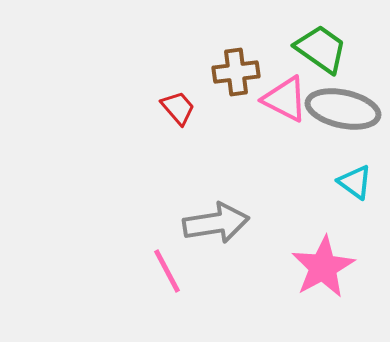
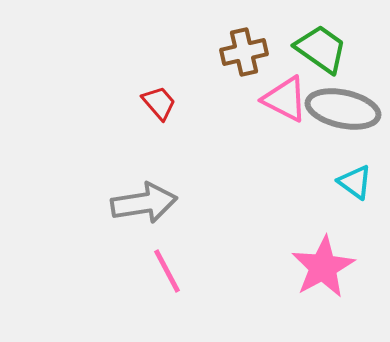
brown cross: moved 8 px right, 20 px up; rotated 6 degrees counterclockwise
red trapezoid: moved 19 px left, 5 px up
gray arrow: moved 72 px left, 20 px up
